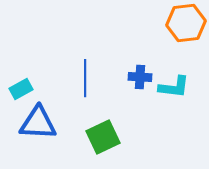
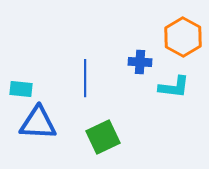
orange hexagon: moved 3 px left, 14 px down; rotated 24 degrees counterclockwise
blue cross: moved 15 px up
cyan rectangle: rotated 35 degrees clockwise
